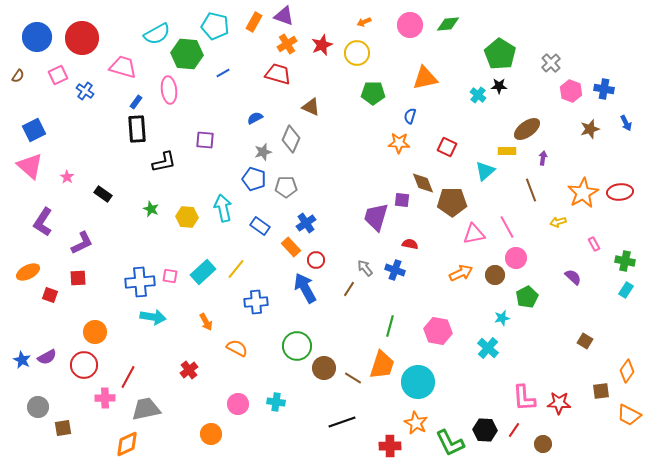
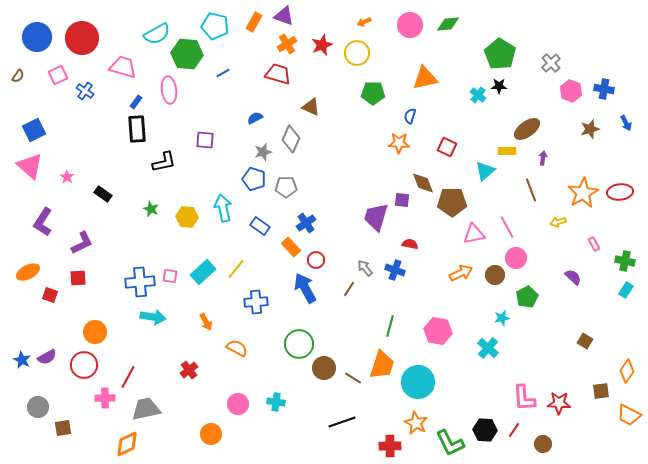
green circle at (297, 346): moved 2 px right, 2 px up
